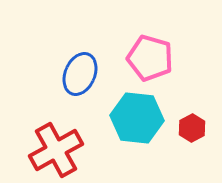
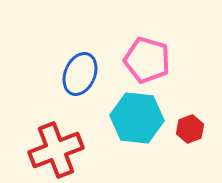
pink pentagon: moved 3 px left, 2 px down
red hexagon: moved 2 px left, 1 px down; rotated 8 degrees clockwise
red cross: rotated 8 degrees clockwise
